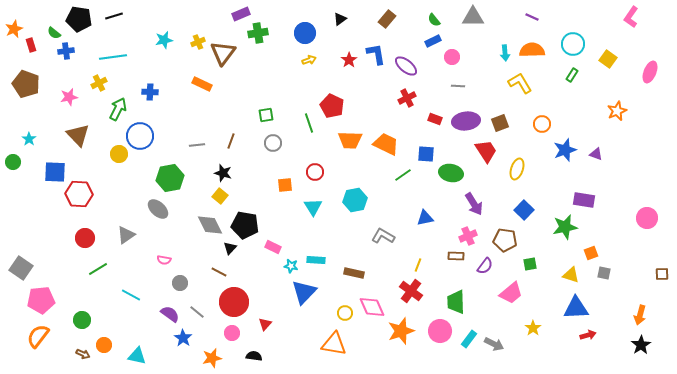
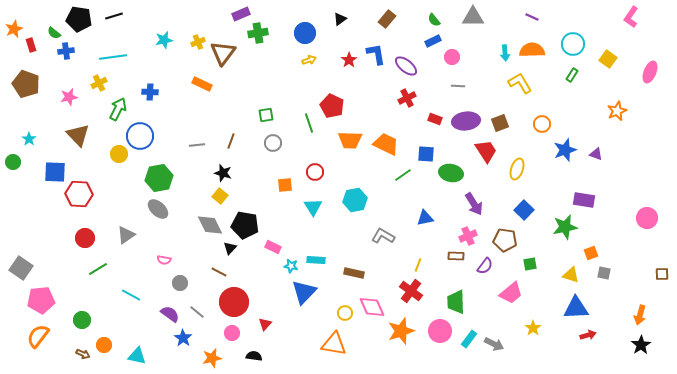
green hexagon at (170, 178): moved 11 px left
